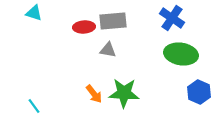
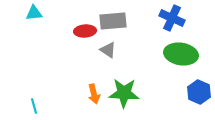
cyan triangle: rotated 24 degrees counterclockwise
blue cross: rotated 10 degrees counterclockwise
red ellipse: moved 1 px right, 4 px down
gray triangle: rotated 24 degrees clockwise
orange arrow: rotated 24 degrees clockwise
cyan line: rotated 21 degrees clockwise
